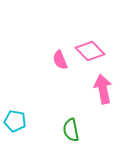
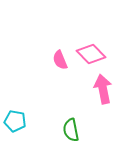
pink diamond: moved 1 px right, 3 px down
